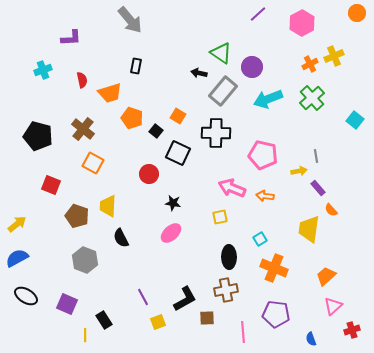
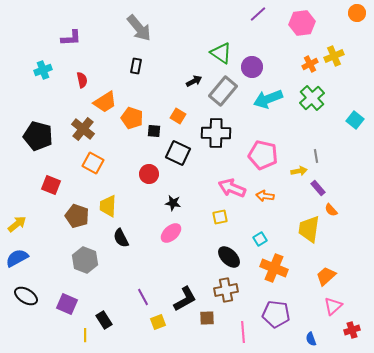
gray arrow at (130, 20): moved 9 px right, 8 px down
pink hexagon at (302, 23): rotated 20 degrees clockwise
black arrow at (199, 73): moved 5 px left, 8 px down; rotated 140 degrees clockwise
orange trapezoid at (110, 93): moved 5 px left, 9 px down; rotated 15 degrees counterclockwise
black square at (156, 131): moved 2 px left; rotated 32 degrees counterclockwise
black ellipse at (229, 257): rotated 45 degrees counterclockwise
